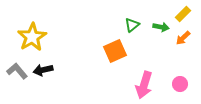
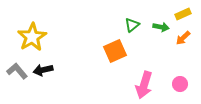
yellow rectangle: rotated 21 degrees clockwise
